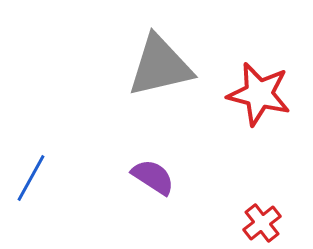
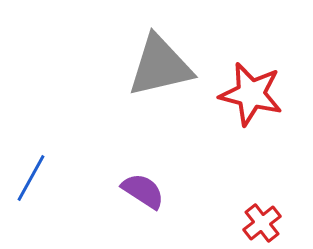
red star: moved 8 px left
purple semicircle: moved 10 px left, 14 px down
